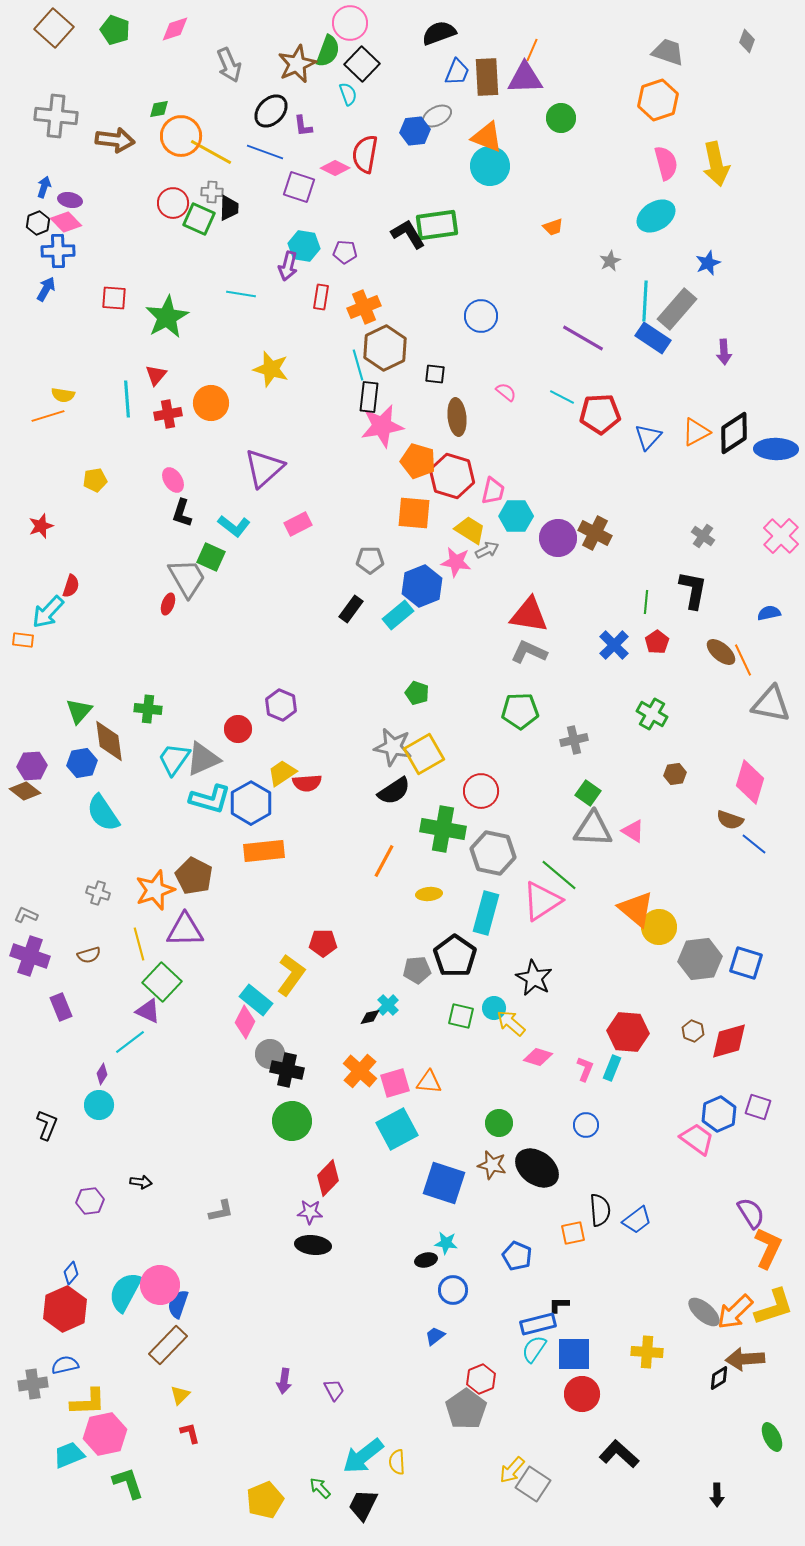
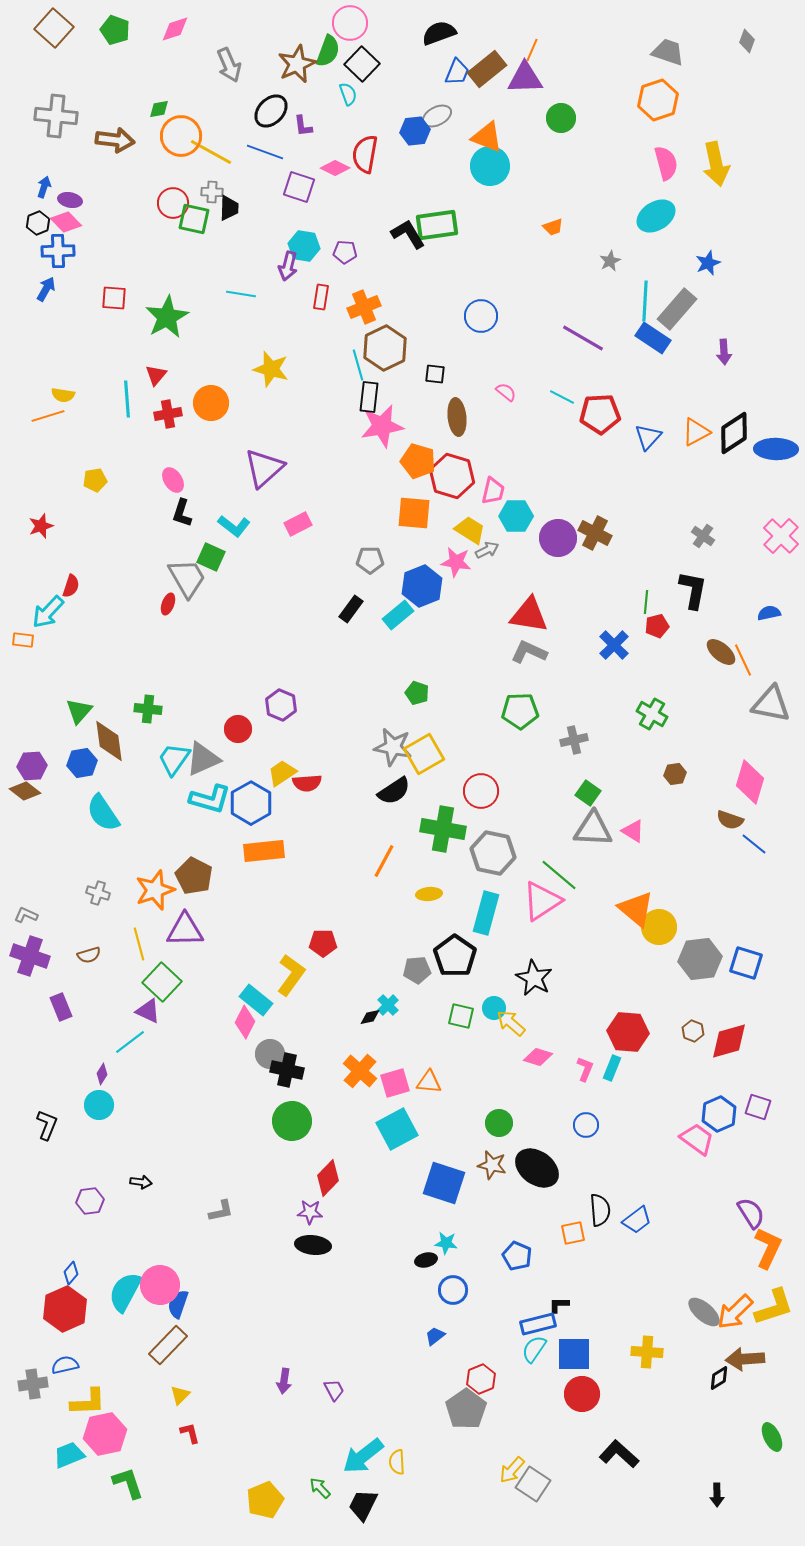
brown rectangle at (487, 77): moved 8 px up; rotated 54 degrees clockwise
green square at (199, 219): moved 5 px left; rotated 12 degrees counterclockwise
red pentagon at (657, 642): moved 16 px up; rotated 20 degrees clockwise
